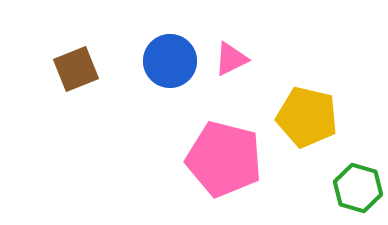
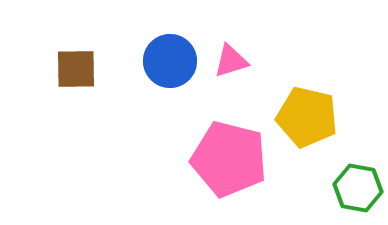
pink triangle: moved 2 px down; rotated 9 degrees clockwise
brown square: rotated 21 degrees clockwise
pink pentagon: moved 5 px right
green hexagon: rotated 6 degrees counterclockwise
